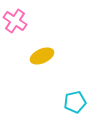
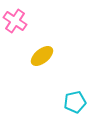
yellow ellipse: rotated 15 degrees counterclockwise
